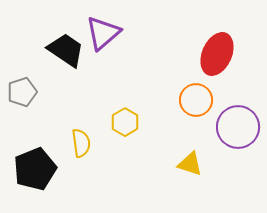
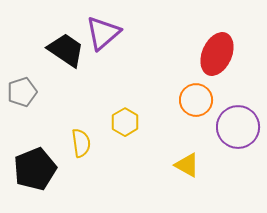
yellow triangle: moved 3 px left, 1 px down; rotated 12 degrees clockwise
